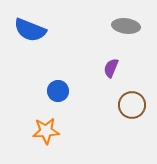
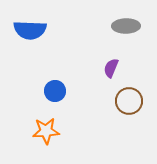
gray ellipse: rotated 8 degrees counterclockwise
blue semicircle: rotated 20 degrees counterclockwise
blue circle: moved 3 px left
brown circle: moved 3 px left, 4 px up
